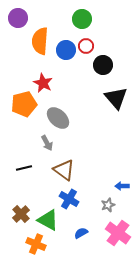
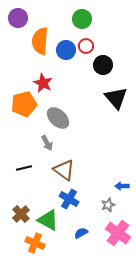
orange cross: moved 1 px left, 1 px up
